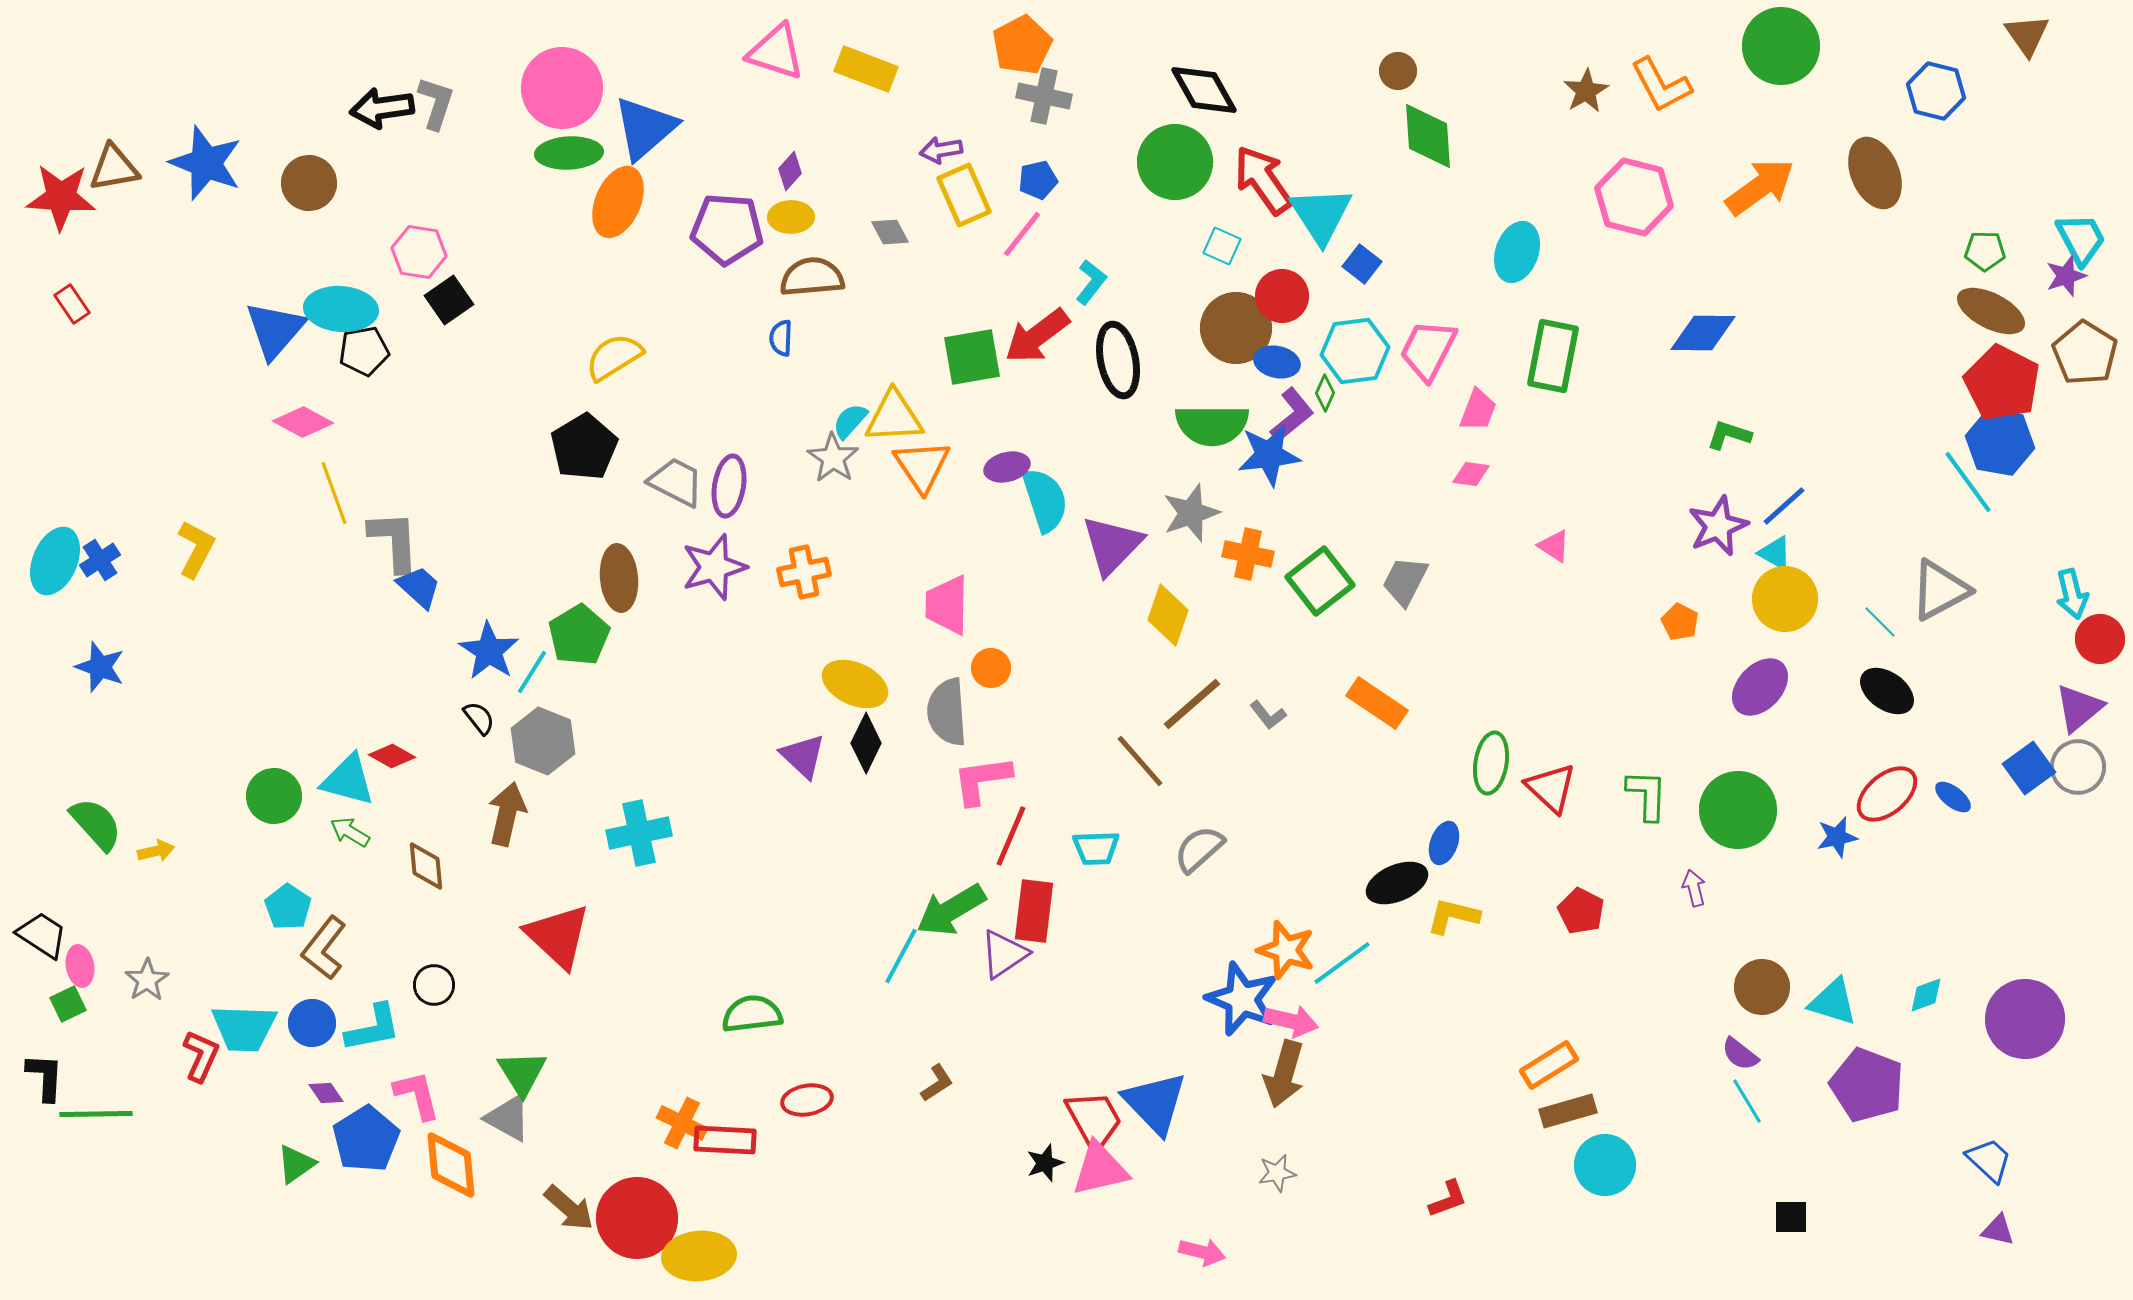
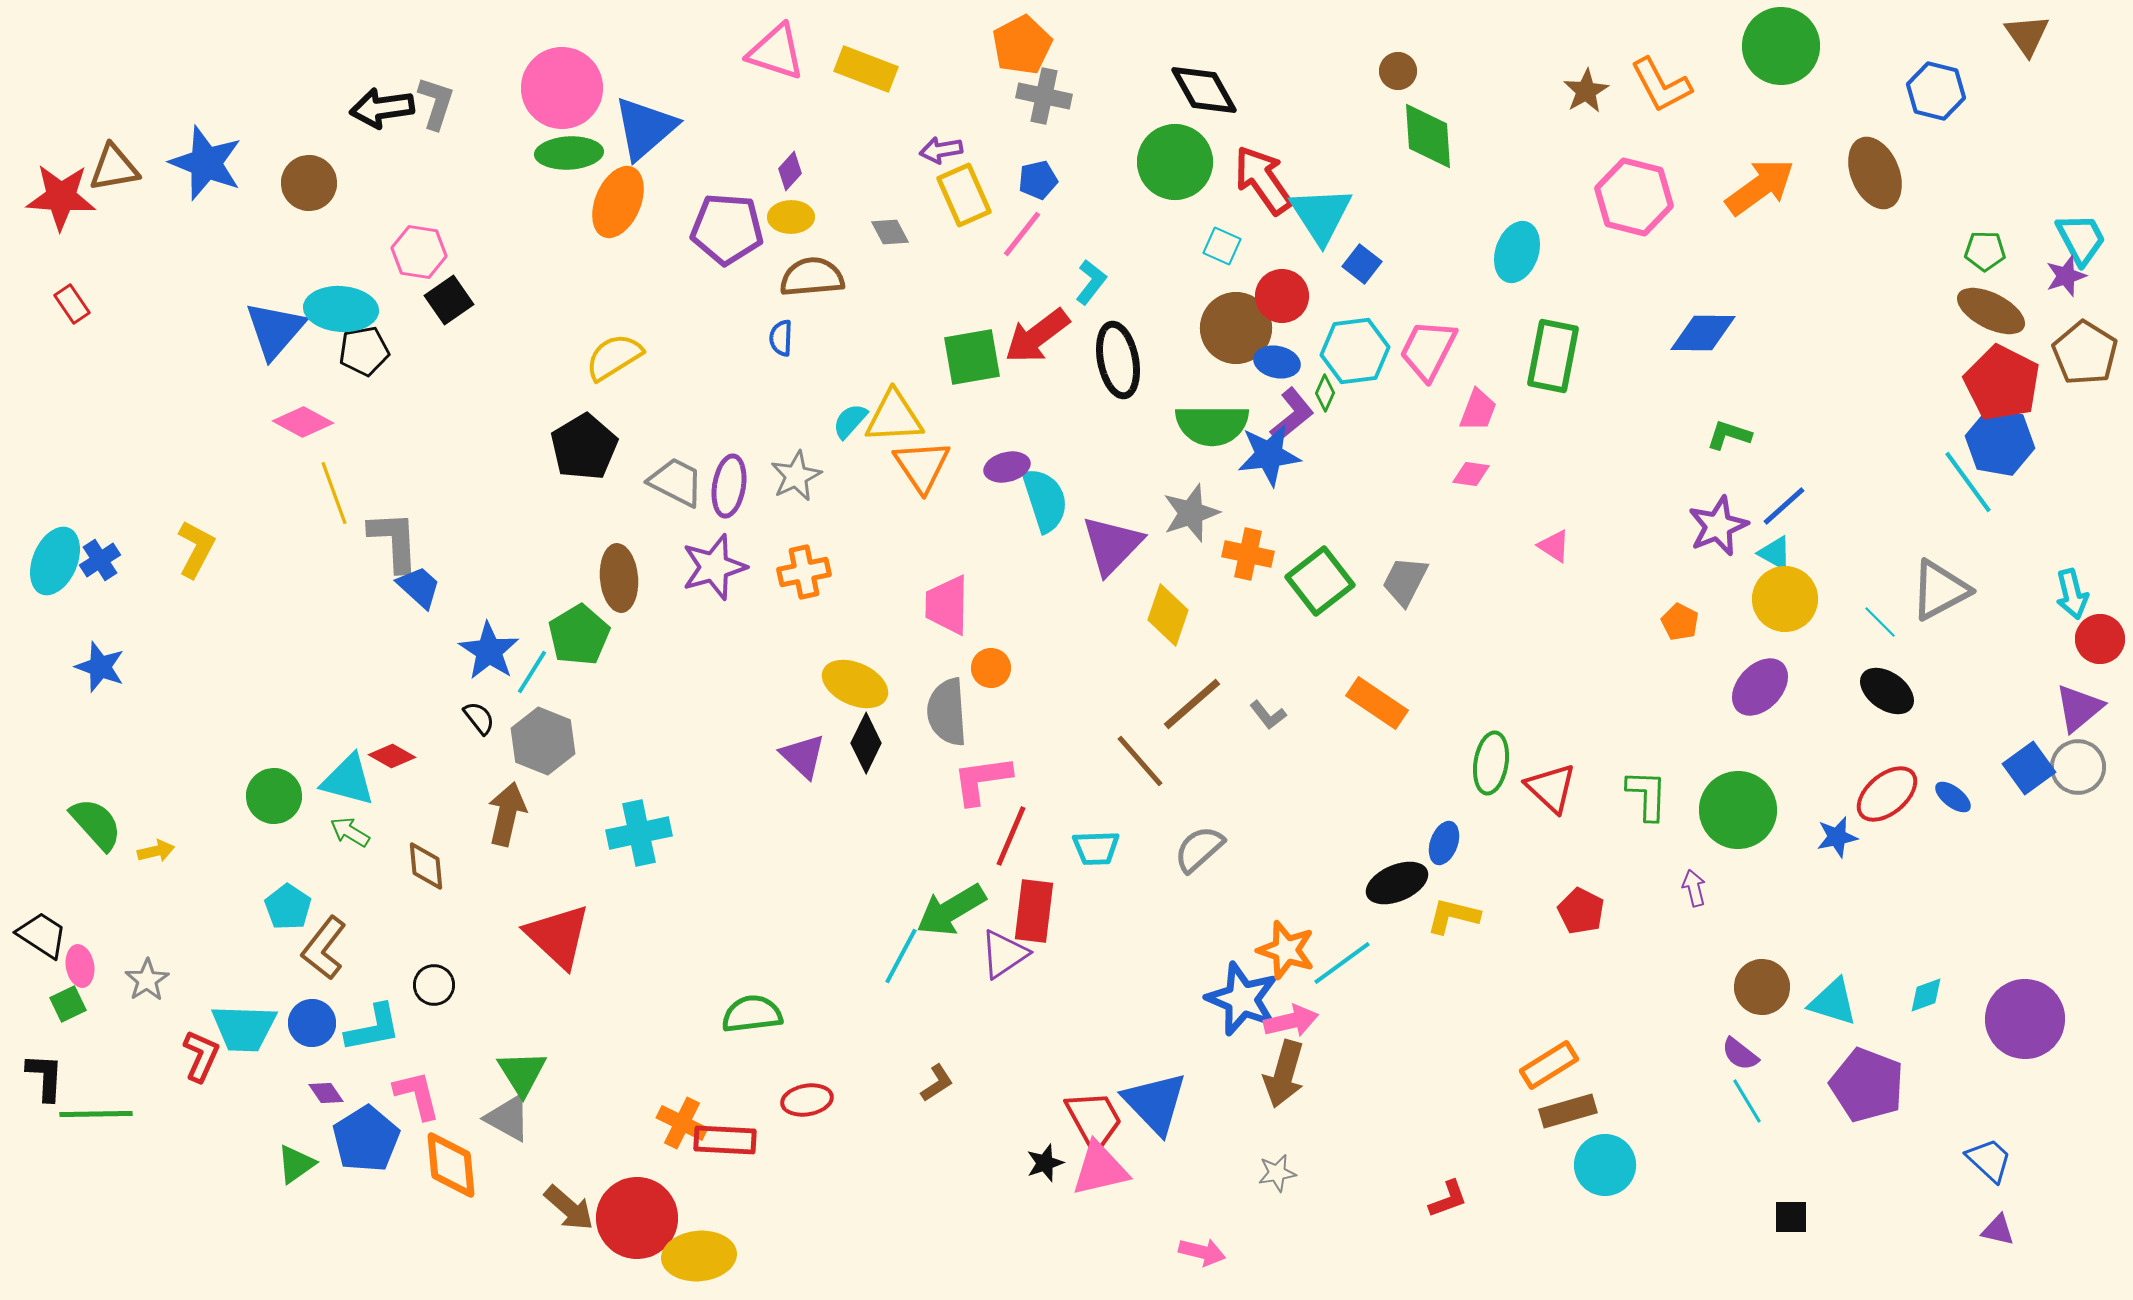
gray star at (833, 458): moved 37 px left, 18 px down; rotated 12 degrees clockwise
pink arrow at (1291, 1021): rotated 26 degrees counterclockwise
